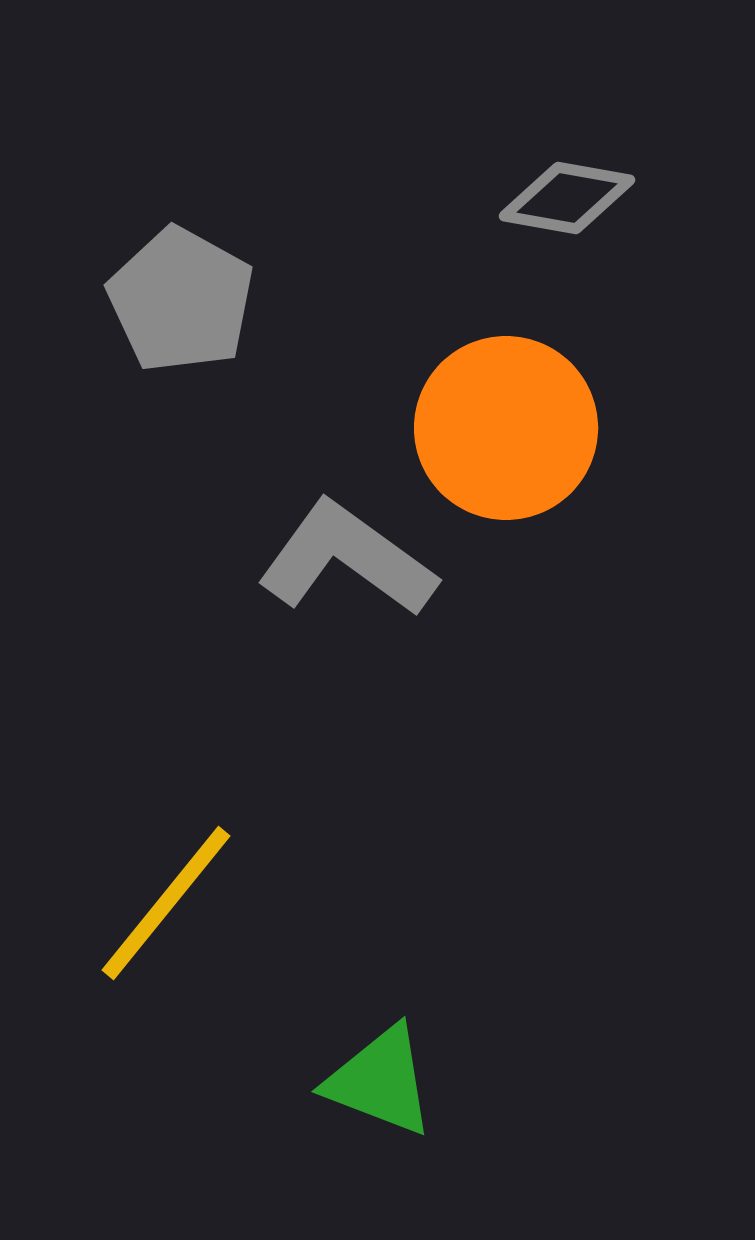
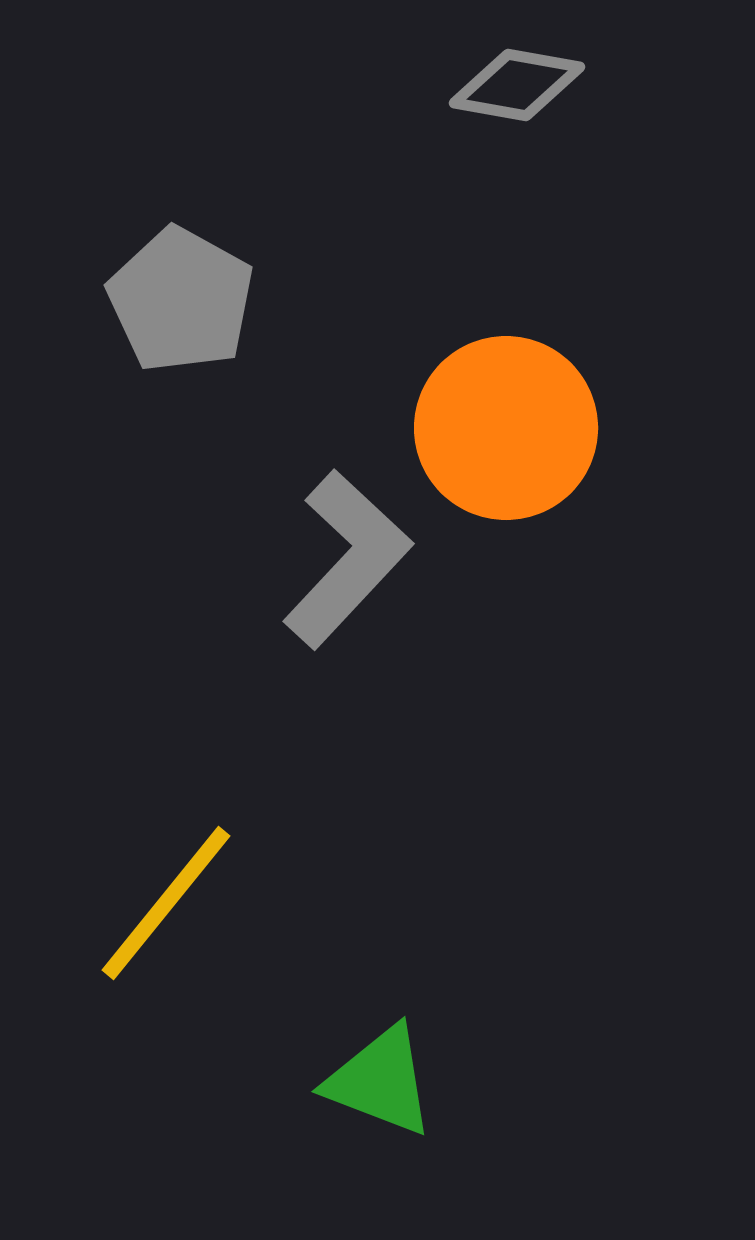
gray diamond: moved 50 px left, 113 px up
gray L-shape: rotated 97 degrees clockwise
